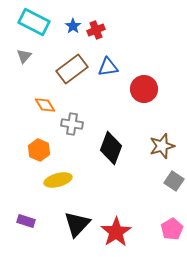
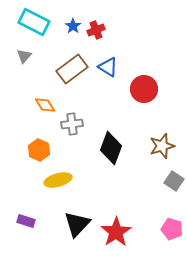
blue triangle: rotated 40 degrees clockwise
gray cross: rotated 15 degrees counterclockwise
pink pentagon: rotated 25 degrees counterclockwise
